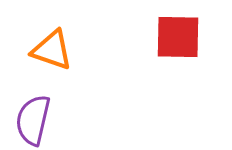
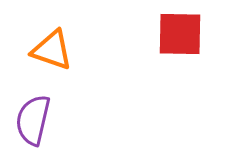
red square: moved 2 px right, 3 px up
